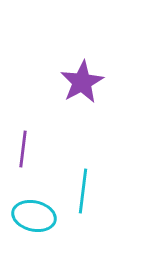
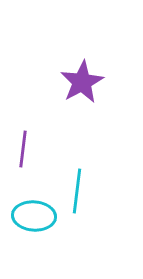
cyan line: moved 6 px left
cyan ellipse: rotated 9 degrees counterclockwise
